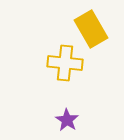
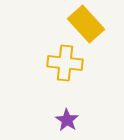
yellow rectangle: moved 5 px left, 5 px up; rotated 12 degrees counterclockwise
